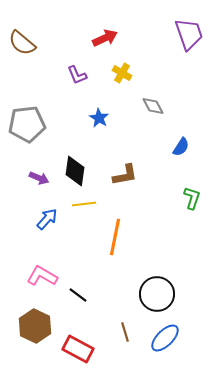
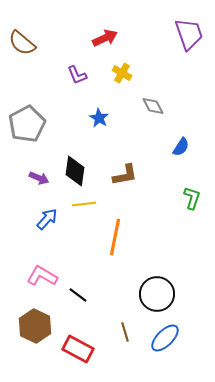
gray pentagon: rotated 21 degrees counterclockwise
